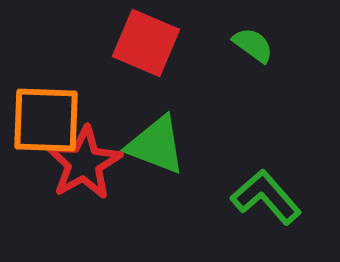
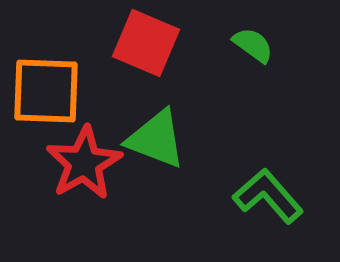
orange square: moved 29 px up
green triangle: moved 6 px up
green L-shape: moved 2 px right, 1 px up
